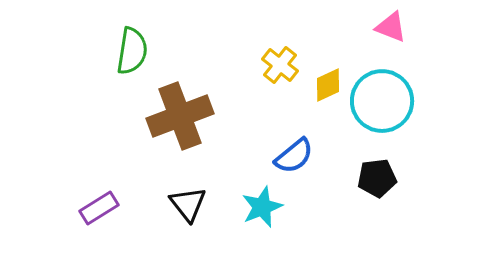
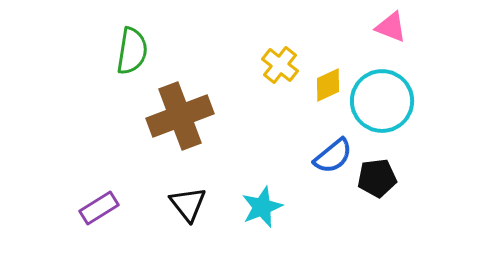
blue semicircle: moved 39 px right
